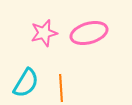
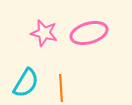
pink star: rotated 28 degrees clockwise
